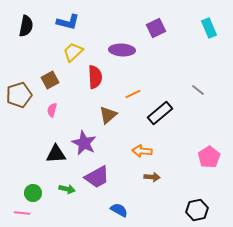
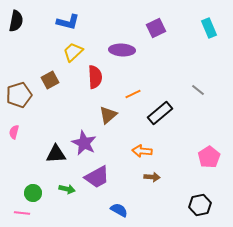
black semicircle: moved 10 px left, 5 px up
pink semicircle: moved 38 px left, 22 px down
black hexagon: moved 3 px right, 5 px up
